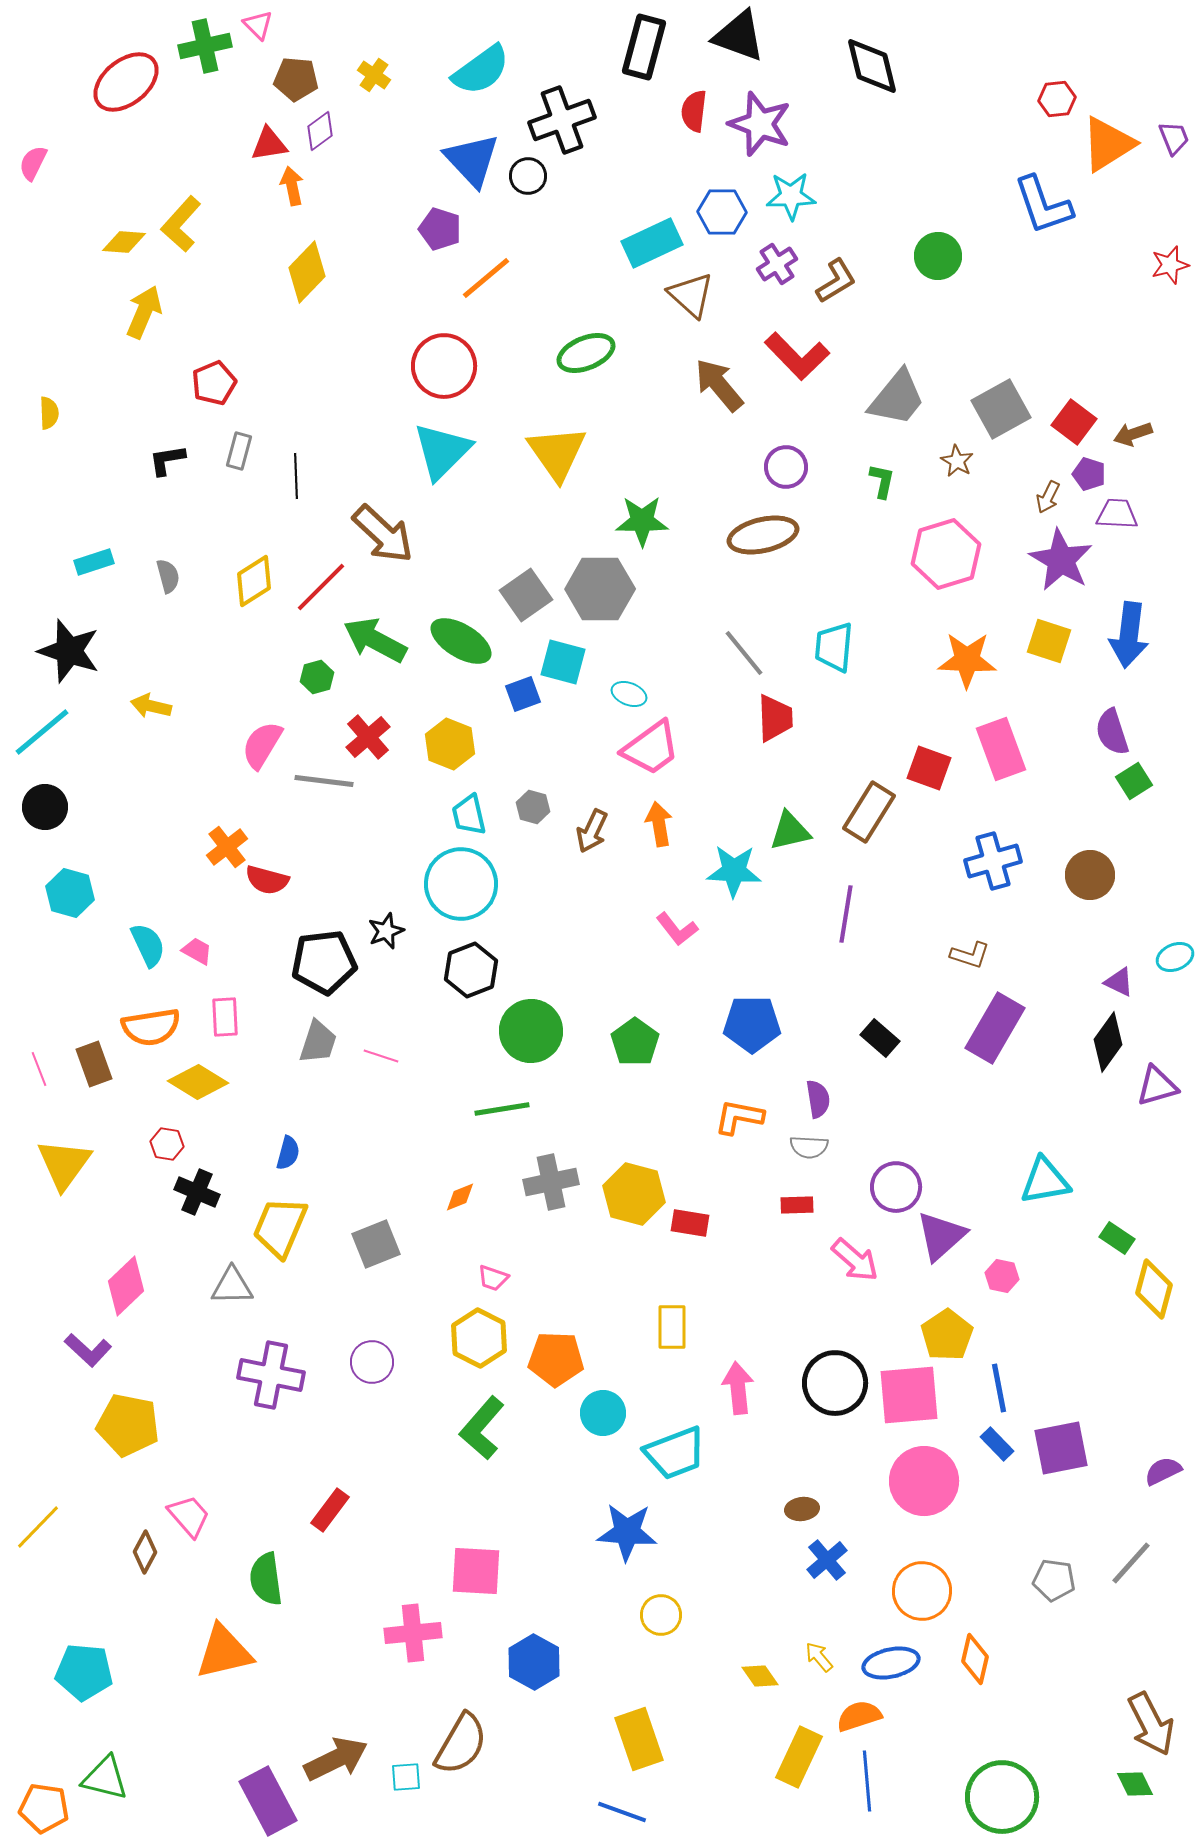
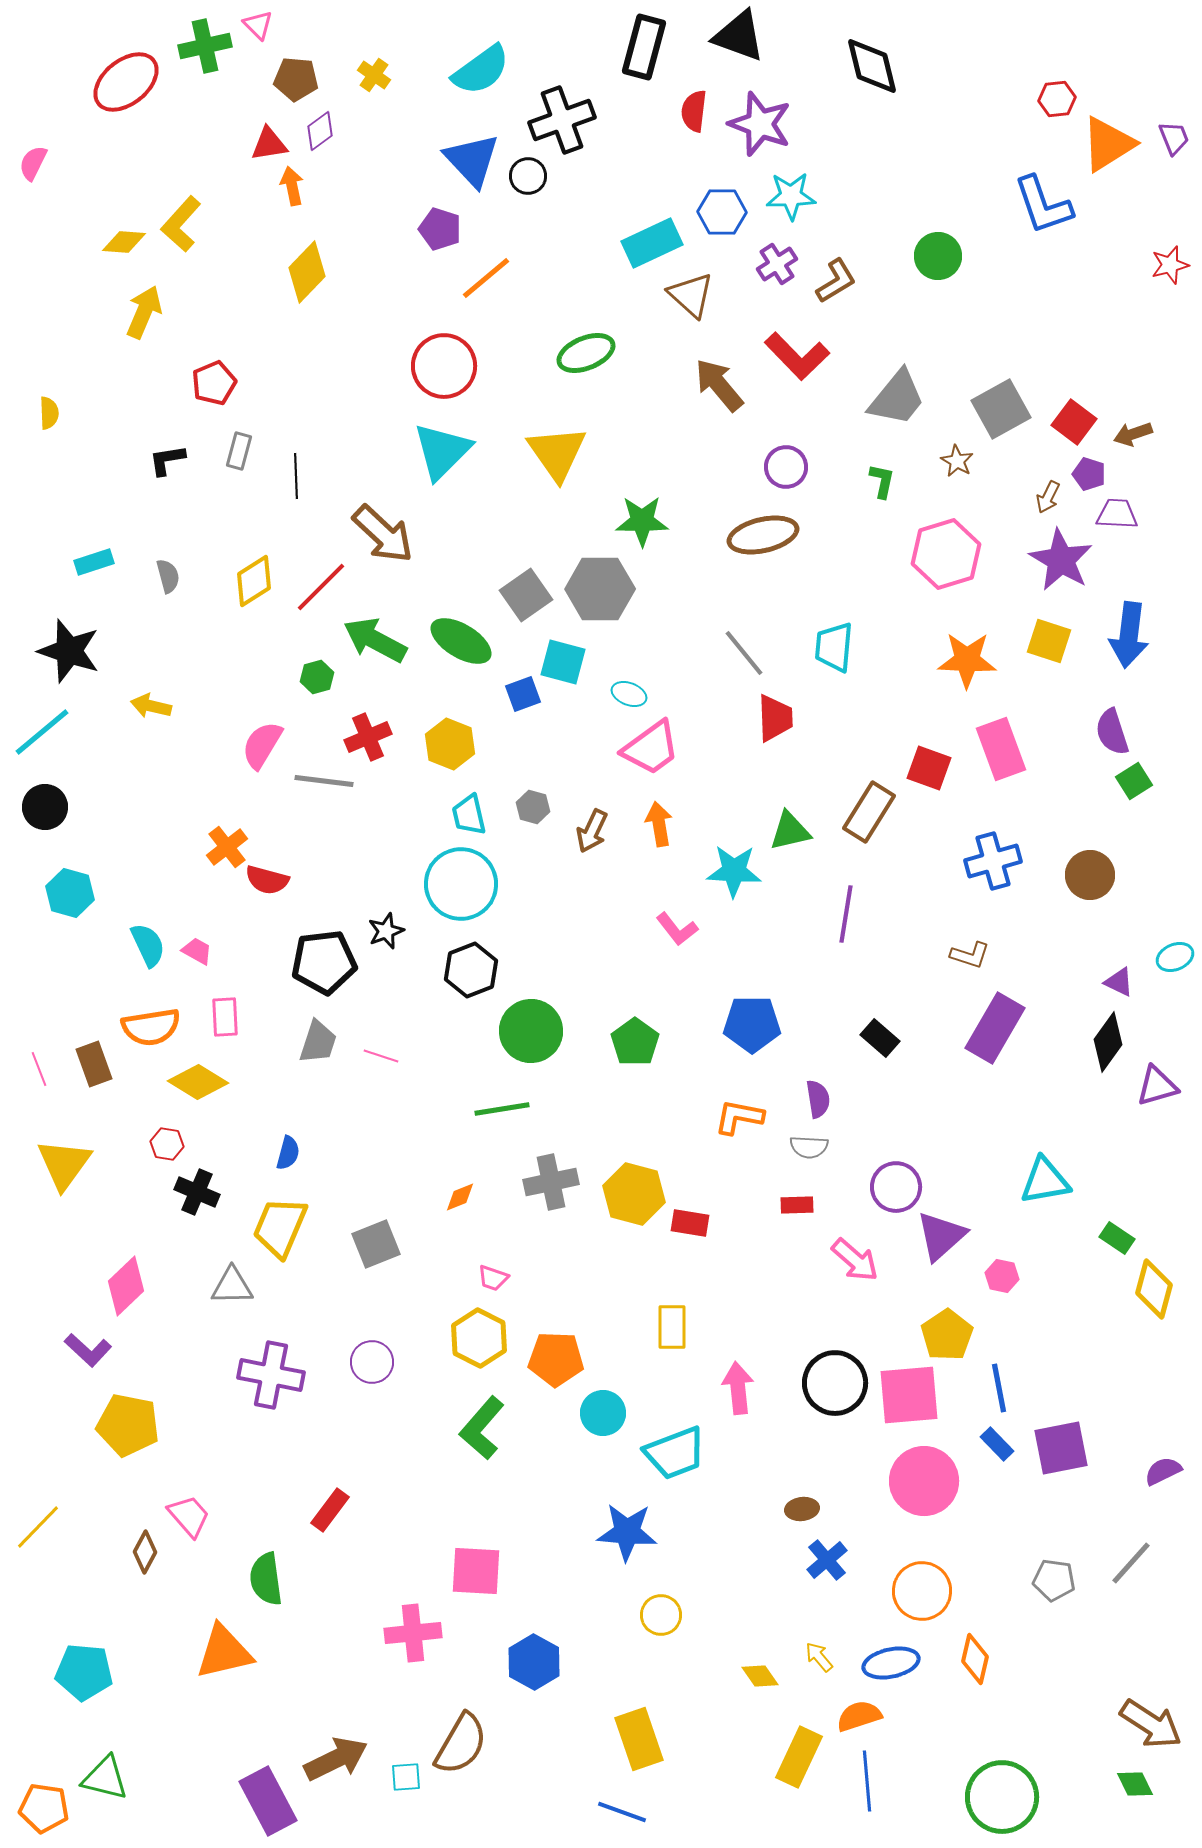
red cross at (368, 737): rotated 18 degrees clockwise
brown arrow at (1151, 1724): rotated 30 degrees counterclockwise
